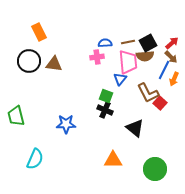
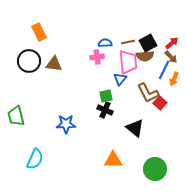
green square: rotated 32 degrees counterclockwise
